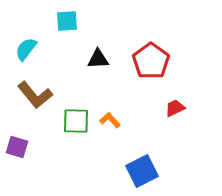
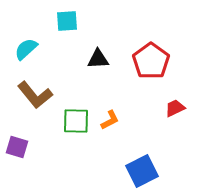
cyan semicircle: rotated 10 degrees clockwise
orange L-shape: rotated 105 degrees clockwise
